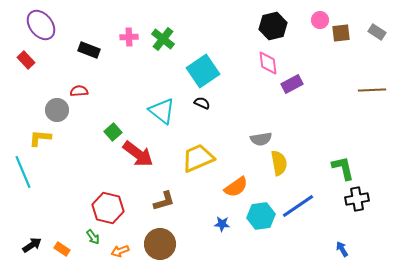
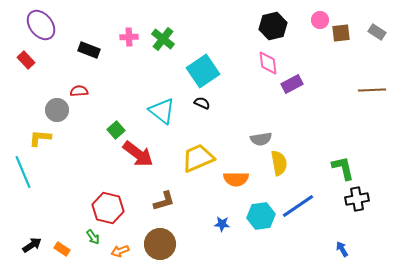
green square: moved 3 px right, 2 px up
orange semicircle: moved 8 px up; rotated 35 degrees clockwise
